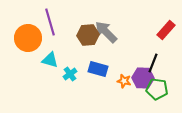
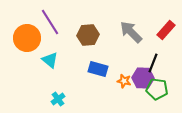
purple line: rotated 16 degrees counterclockwise
gray arrow: moved 25 px right
orange circle: moved 1 px left
cyan triangle: rotated 24 degrees clockwise
cyan cross: moved 12 px left, 25 px down
